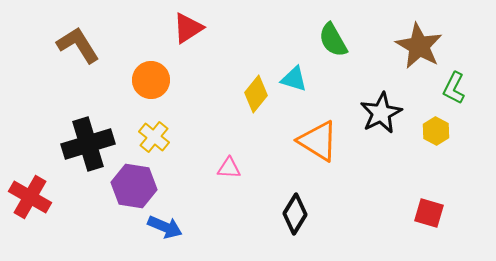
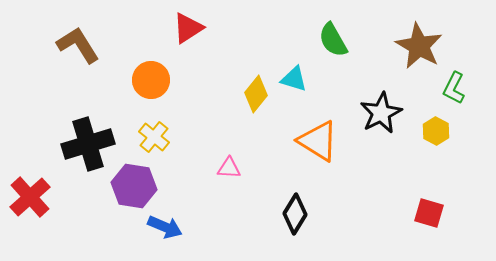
red cross: rotated 18 degrees clockwise
